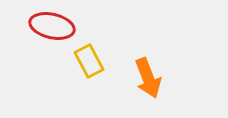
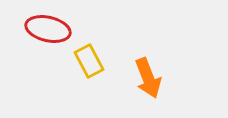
red ellipse: moved 4 px left, 3 px down
